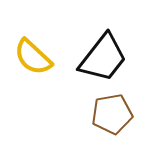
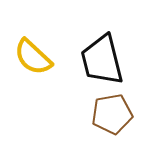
black trapezoid: moved 1 px left, 2 px down; rotated 128 degrees clockwise
